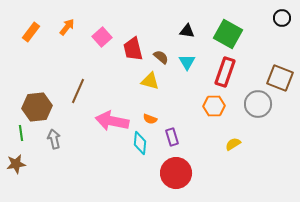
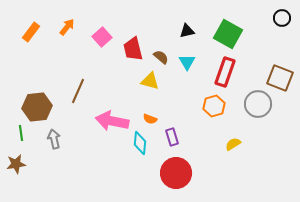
black triangle: rotated 21 degrees counterclockwise
orange hexagon: rotated 15 degrees counterclockwise
